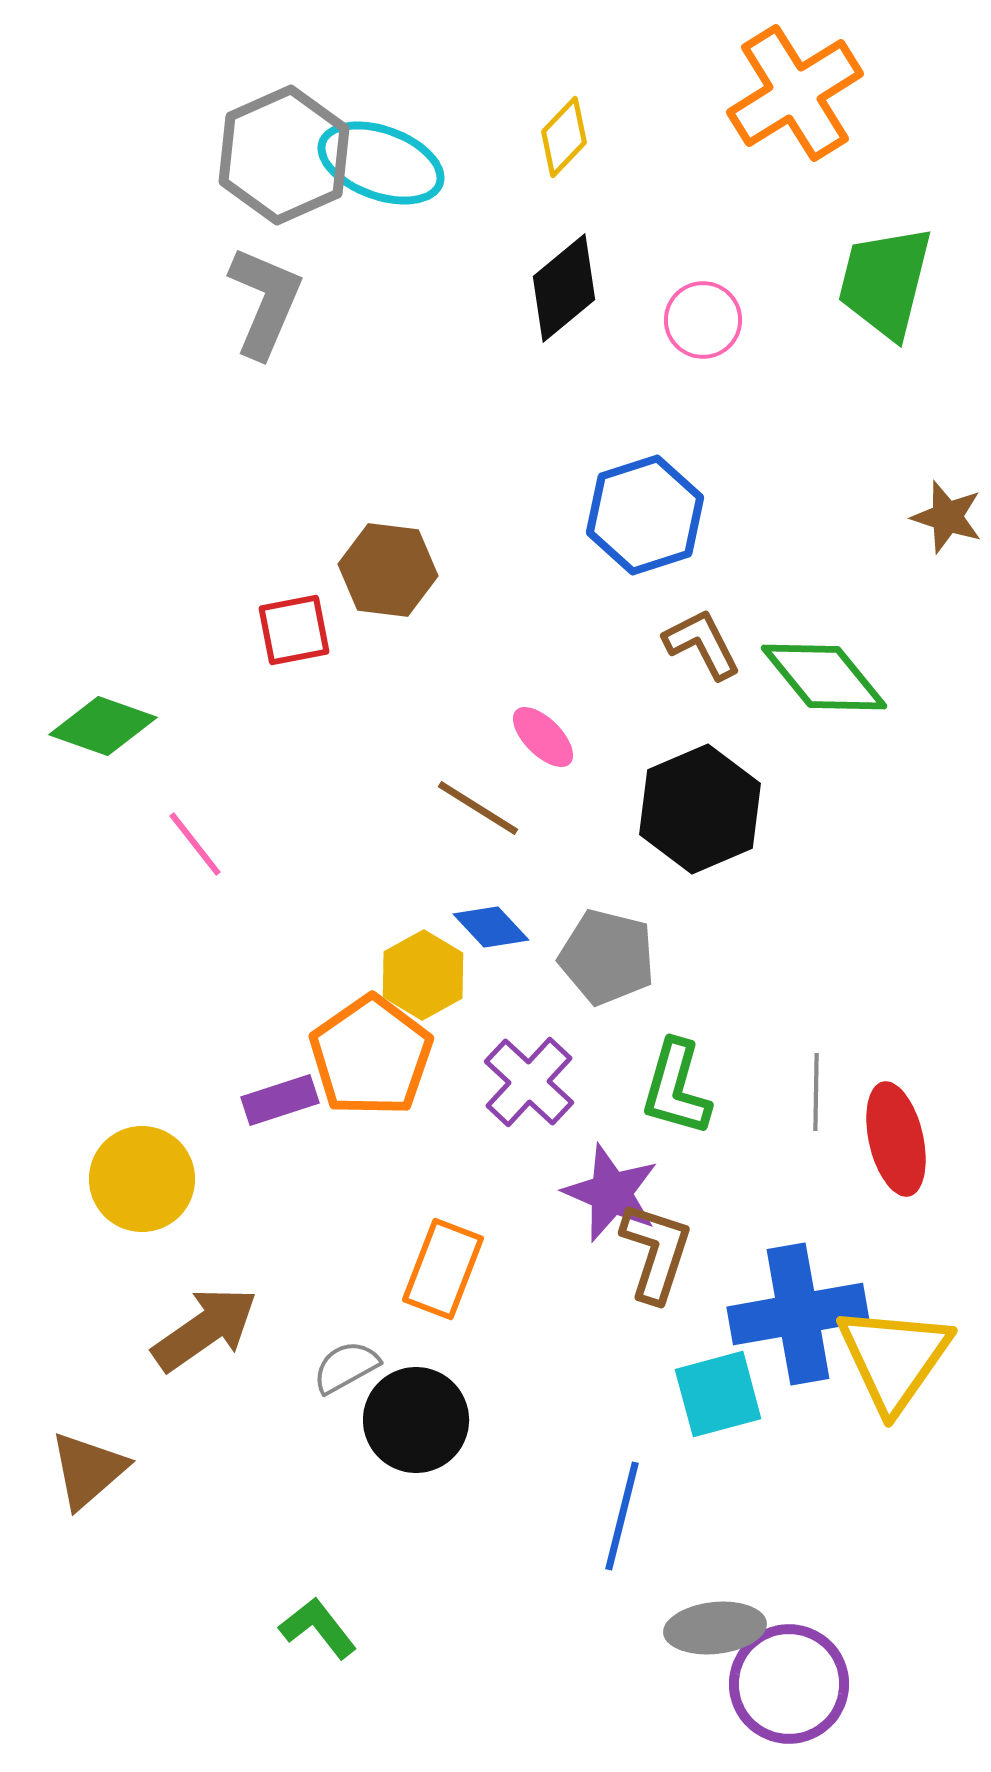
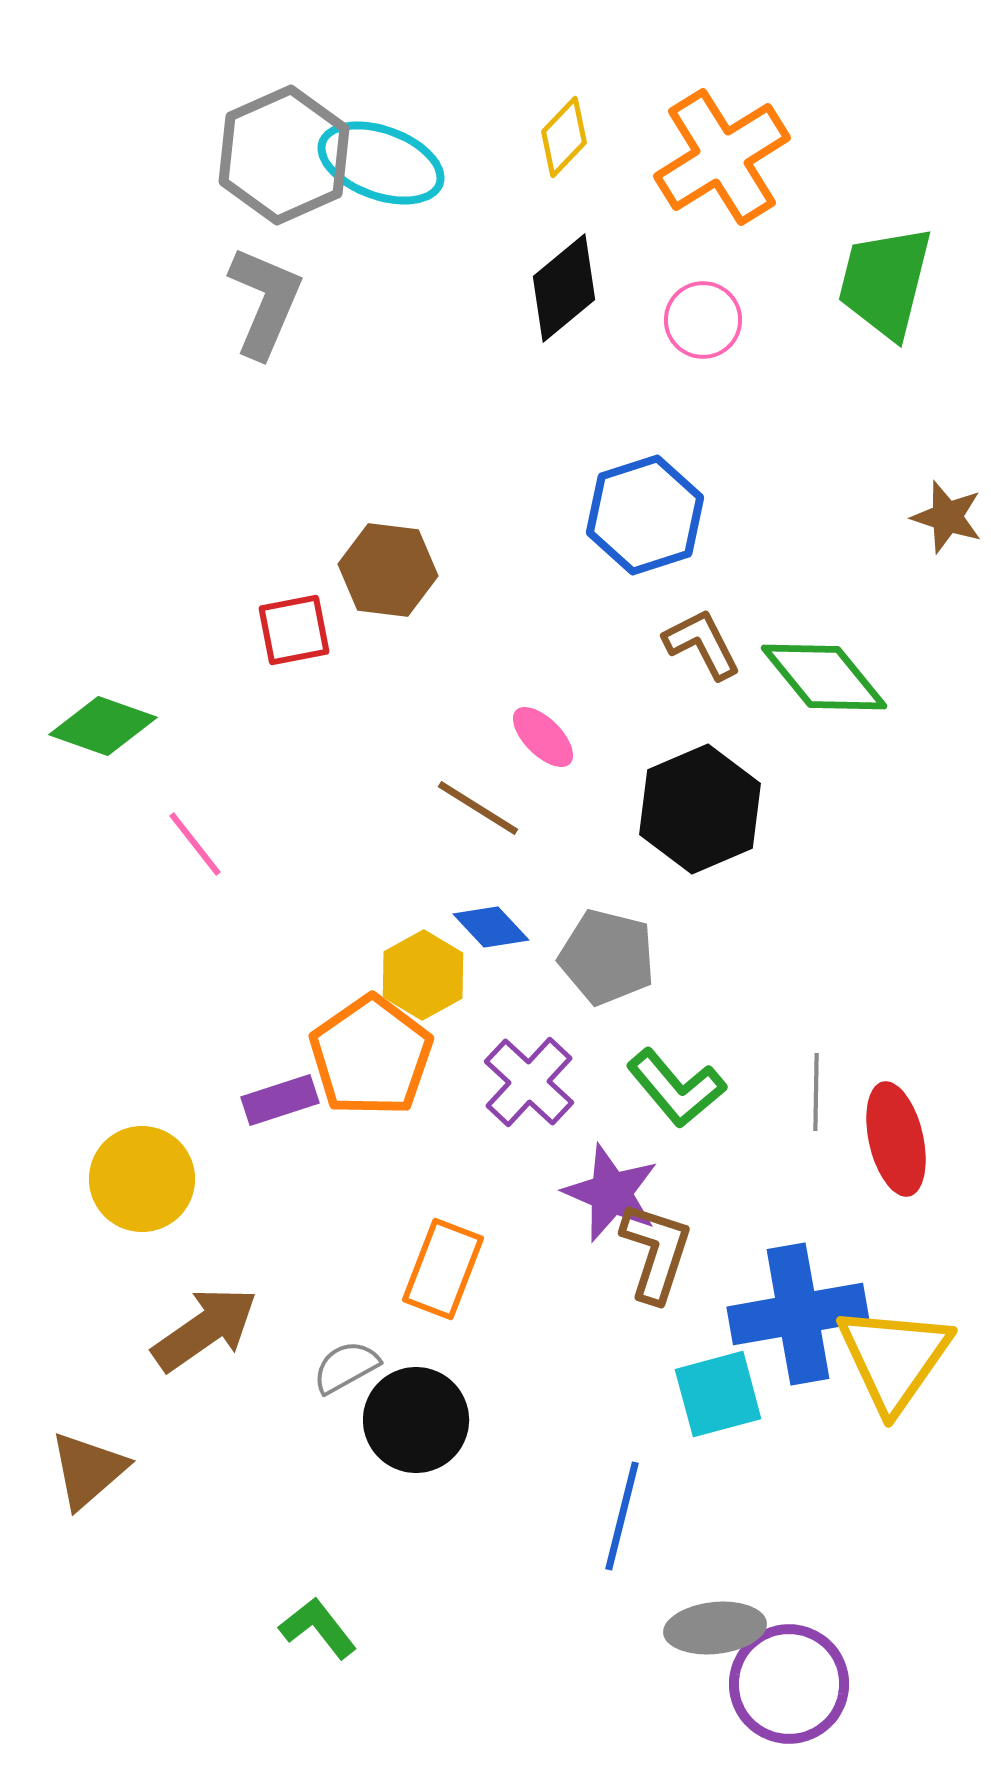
orange cross at (795, 93): moved 73 px left, 64 px down
green L-shape at (676, 1088): rotated 56 degrees counterclockwise
